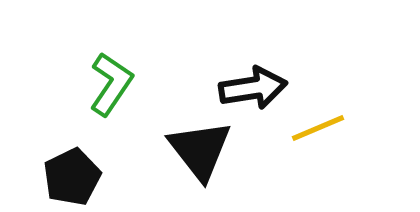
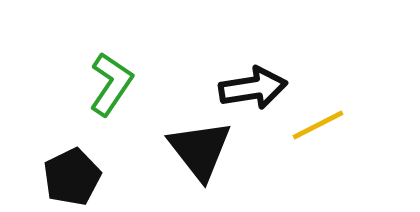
yellow line: moved 3 px up; rotated 4 degrees counterclockwise
